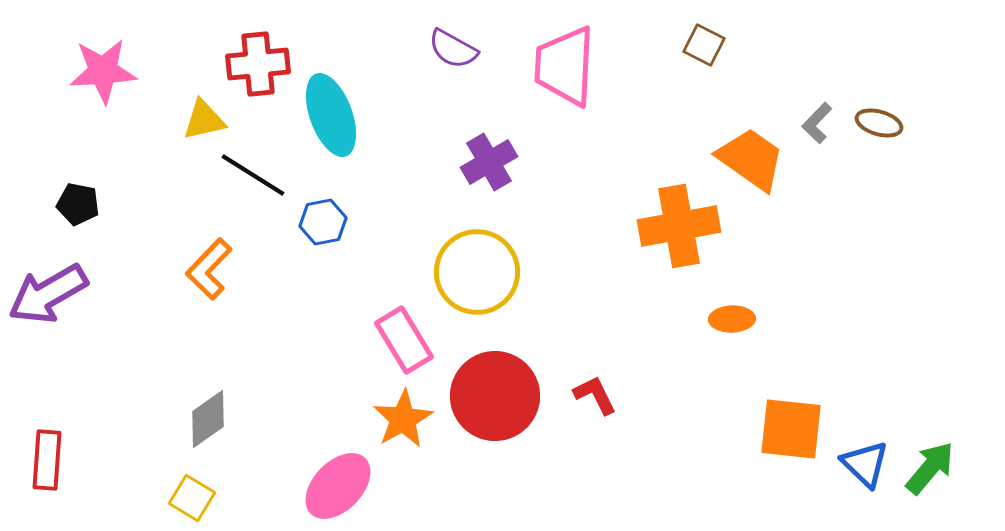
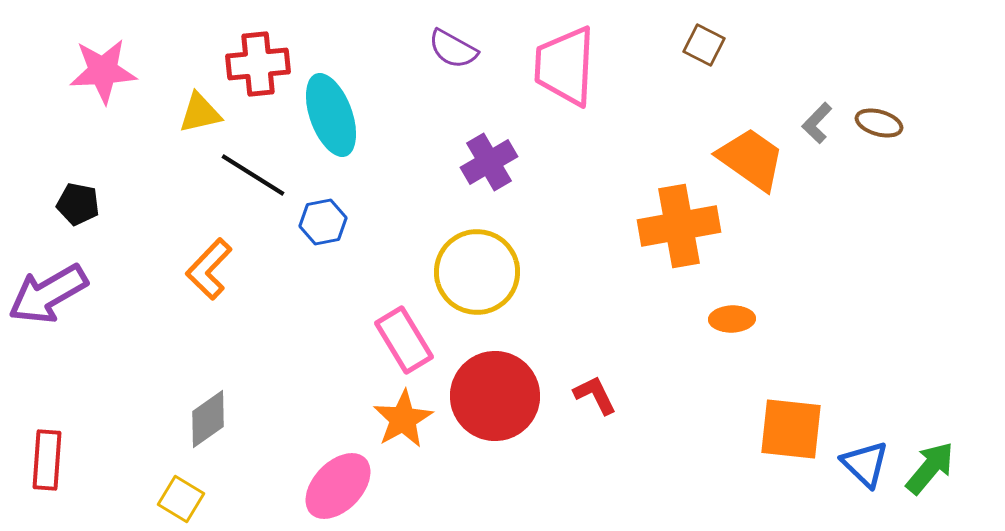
yellow triangle: moved 4 px left, 7 px up
yellow square: moved 11 px left, 1 px down
